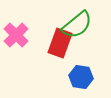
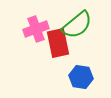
pink cross: moved 20 px right, 6 px up; rotated 25 degrees clockwise
red rectangle: moved 2 px left; rotated 32 degrees counterclockwise
